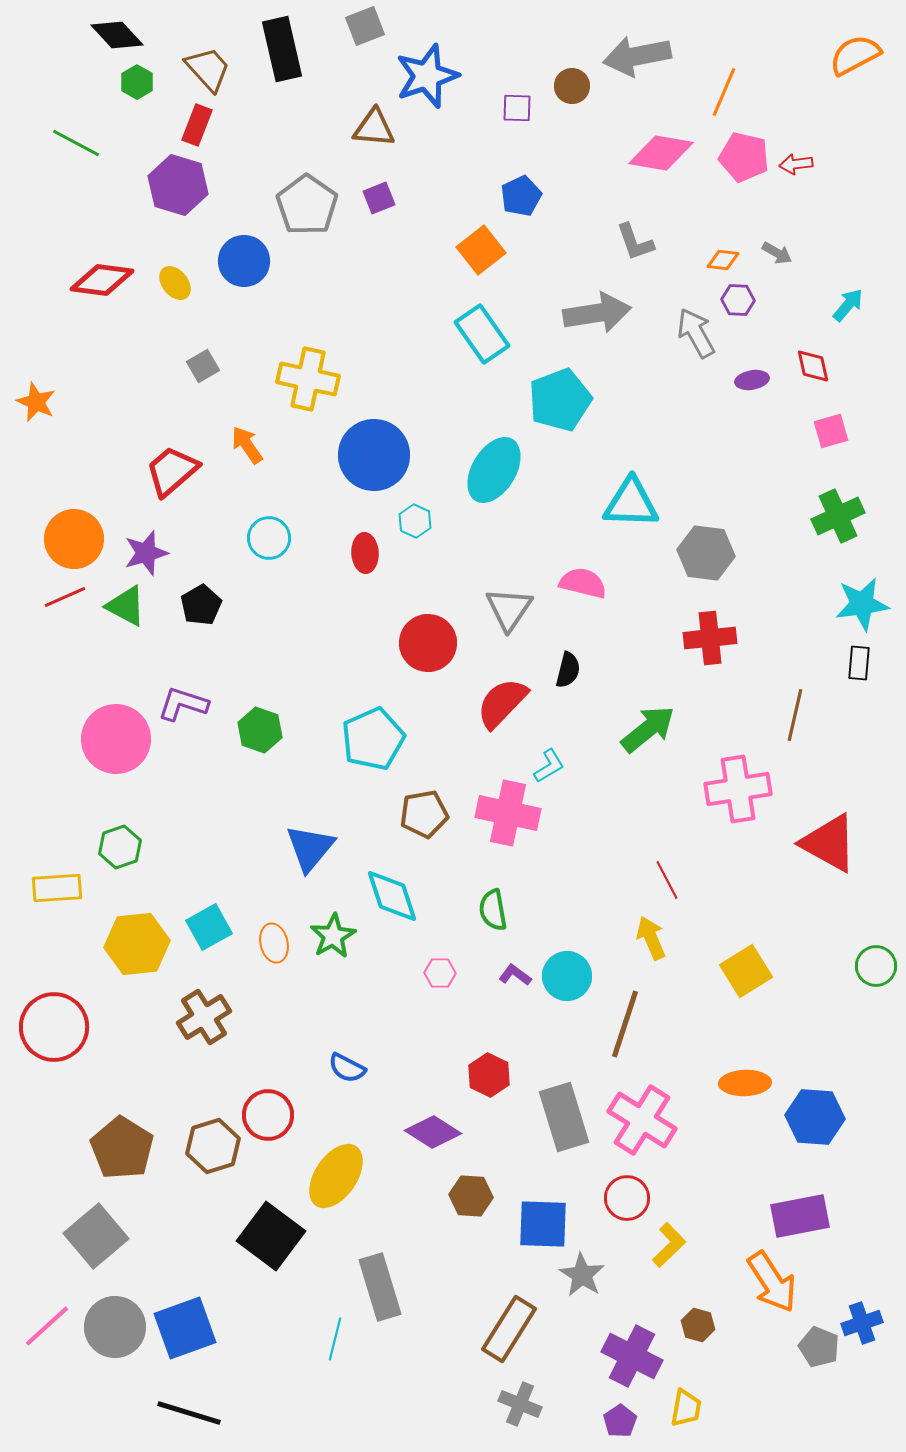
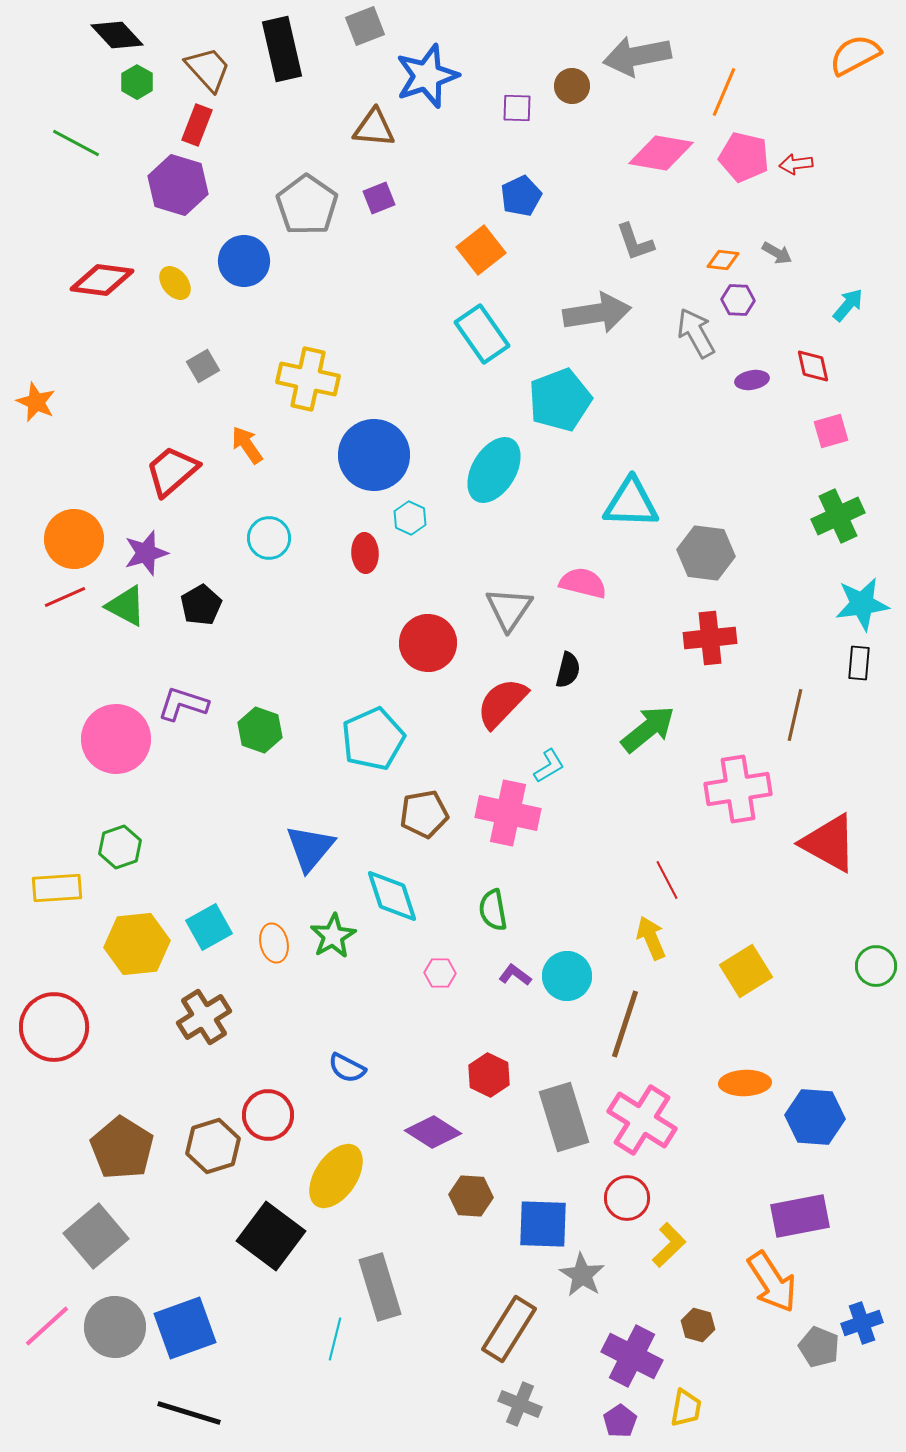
cyan hexagon at (415, 521): moved 5 px left, 3 px up
